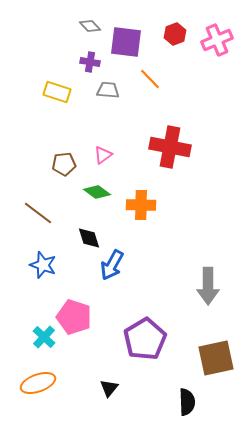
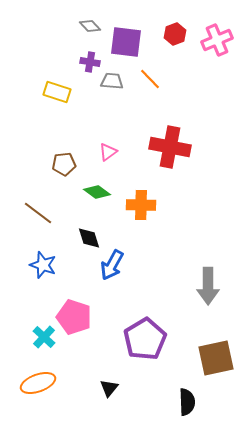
gray trapezoid: moved 4 px right, 9 px up
pink triangle: moved 5 px right, 3 px up
